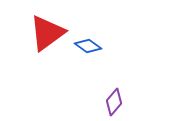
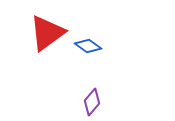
purple diamond: moved 22 px left
